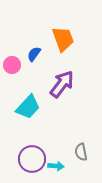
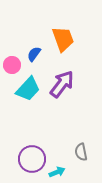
cyan trapezoid: moved 18 px up
cyan arrow: moved 1 px right, 6 px down; rotated 28 degrees counterclockwise
